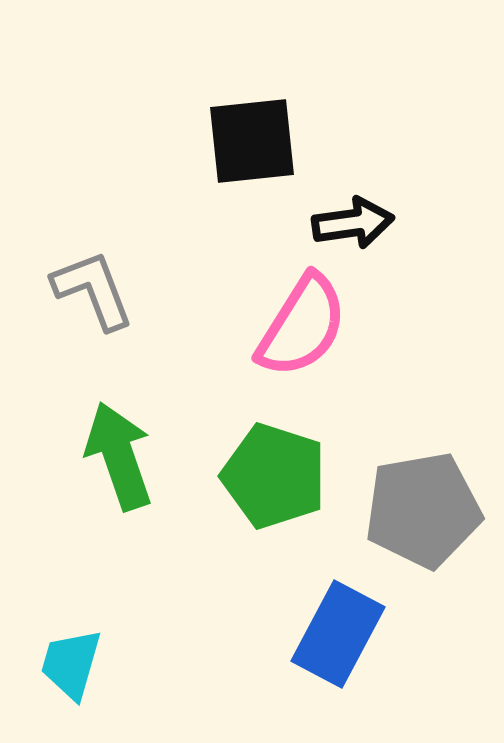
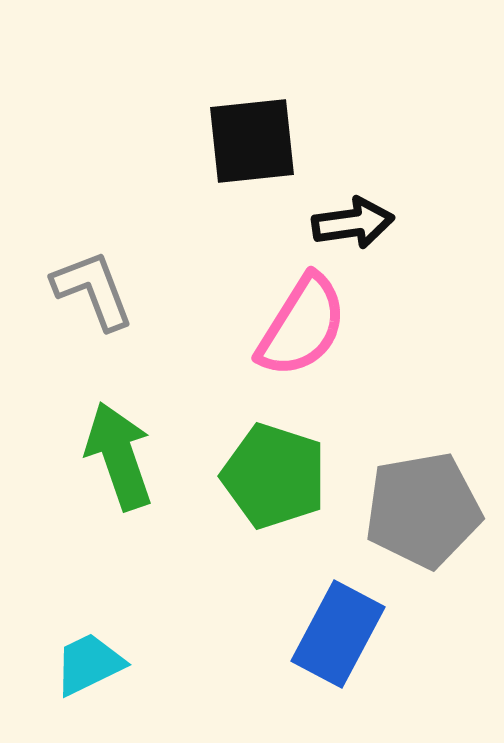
cyan trapezoid: moved 18 px right; rotated 48 degrees clockwise
